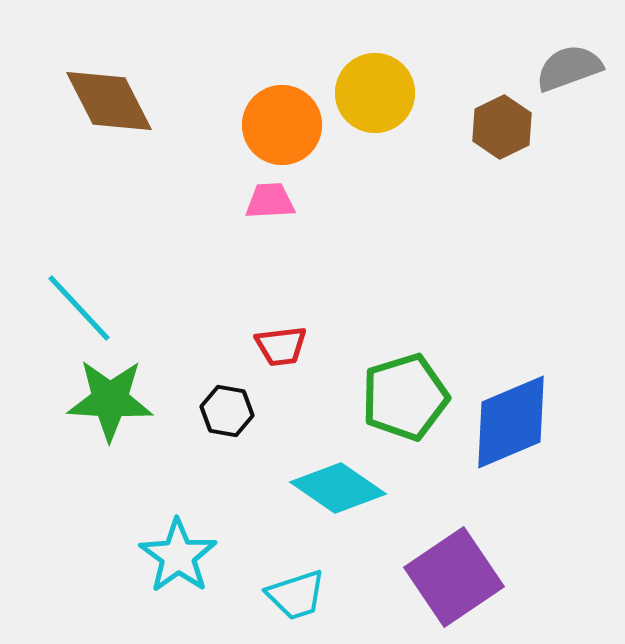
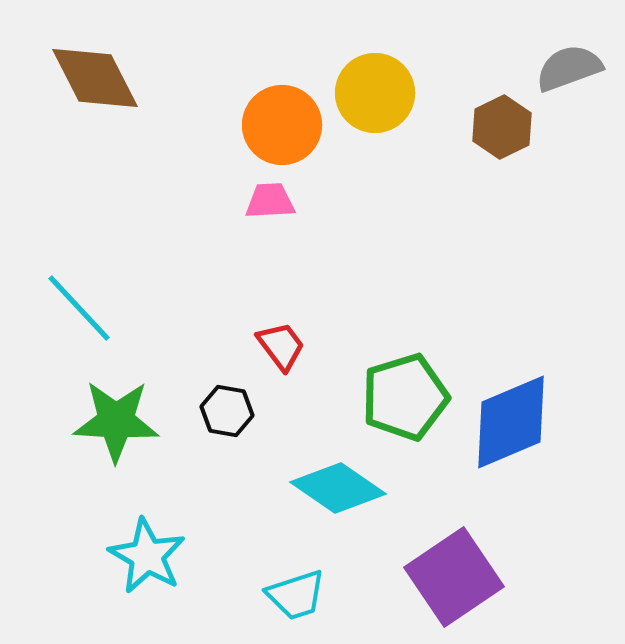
brown diamond: moved 14 px left, 23 px up
red trapezoid: rotated 120 degrees counterclockwise
green star: moved 6 px right, 21 px down
cyan star: moved 31 px left; rotated 6 degrees counterclockwise
